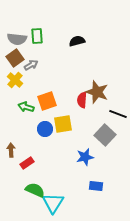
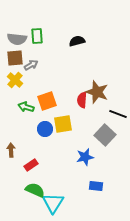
brown square: rotated 30 degrees clockwise
red rectangle: moved 4 px right, 2 px down
